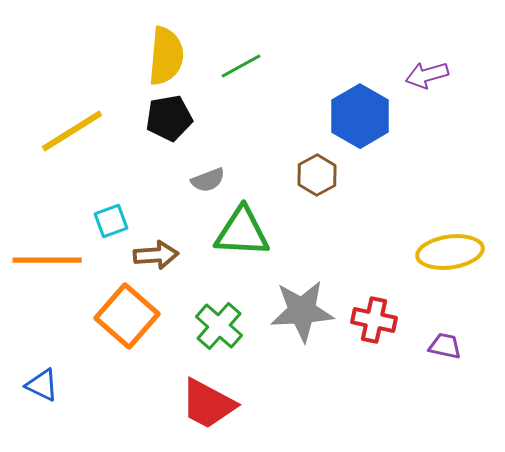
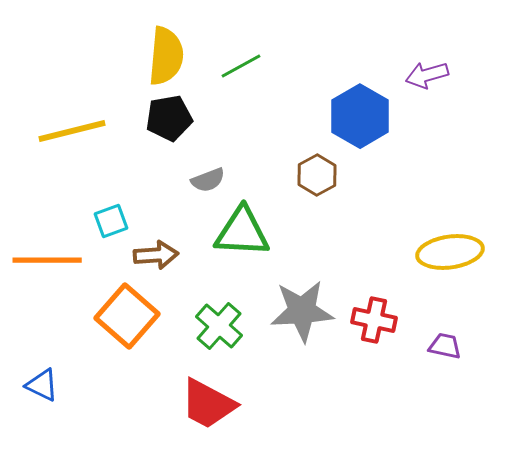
yellow line: rotated 18 degrees clockwise
